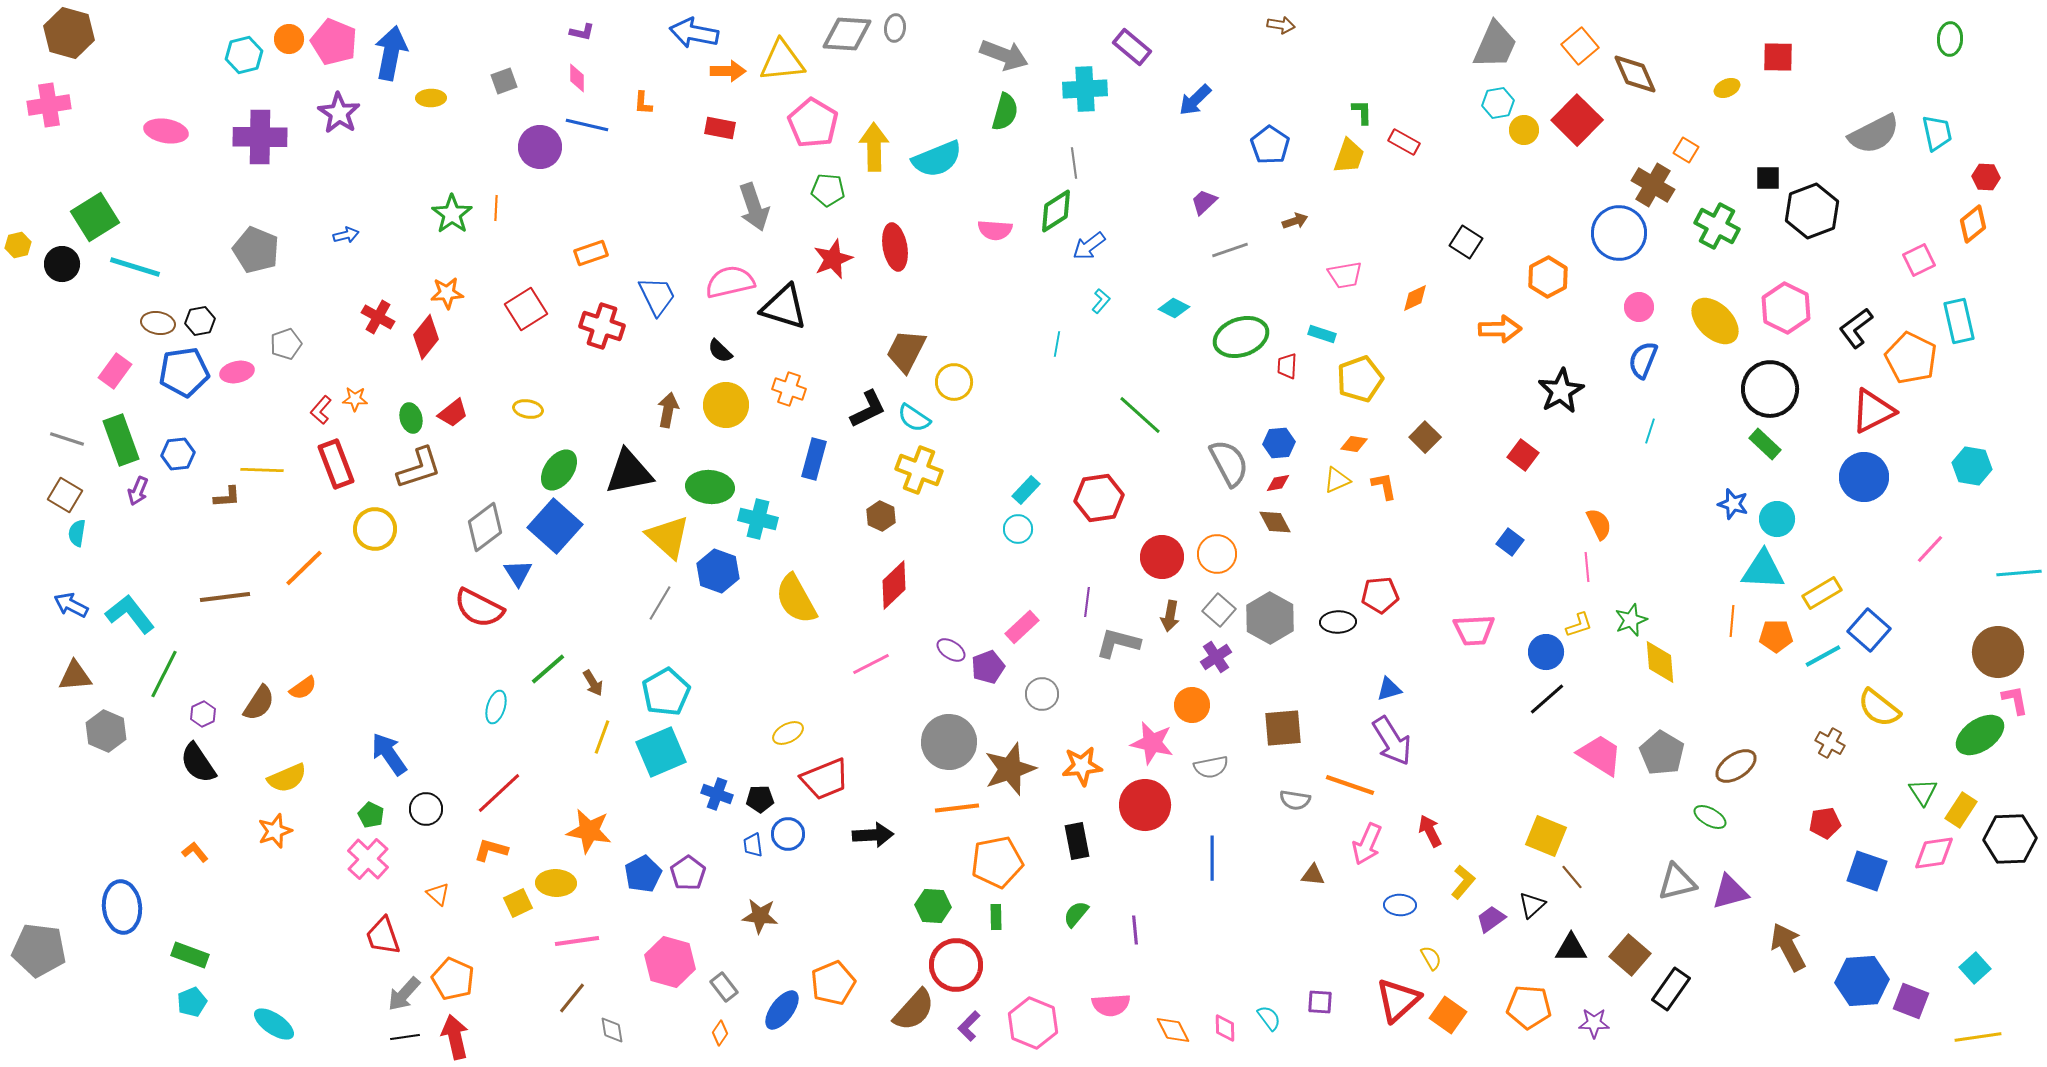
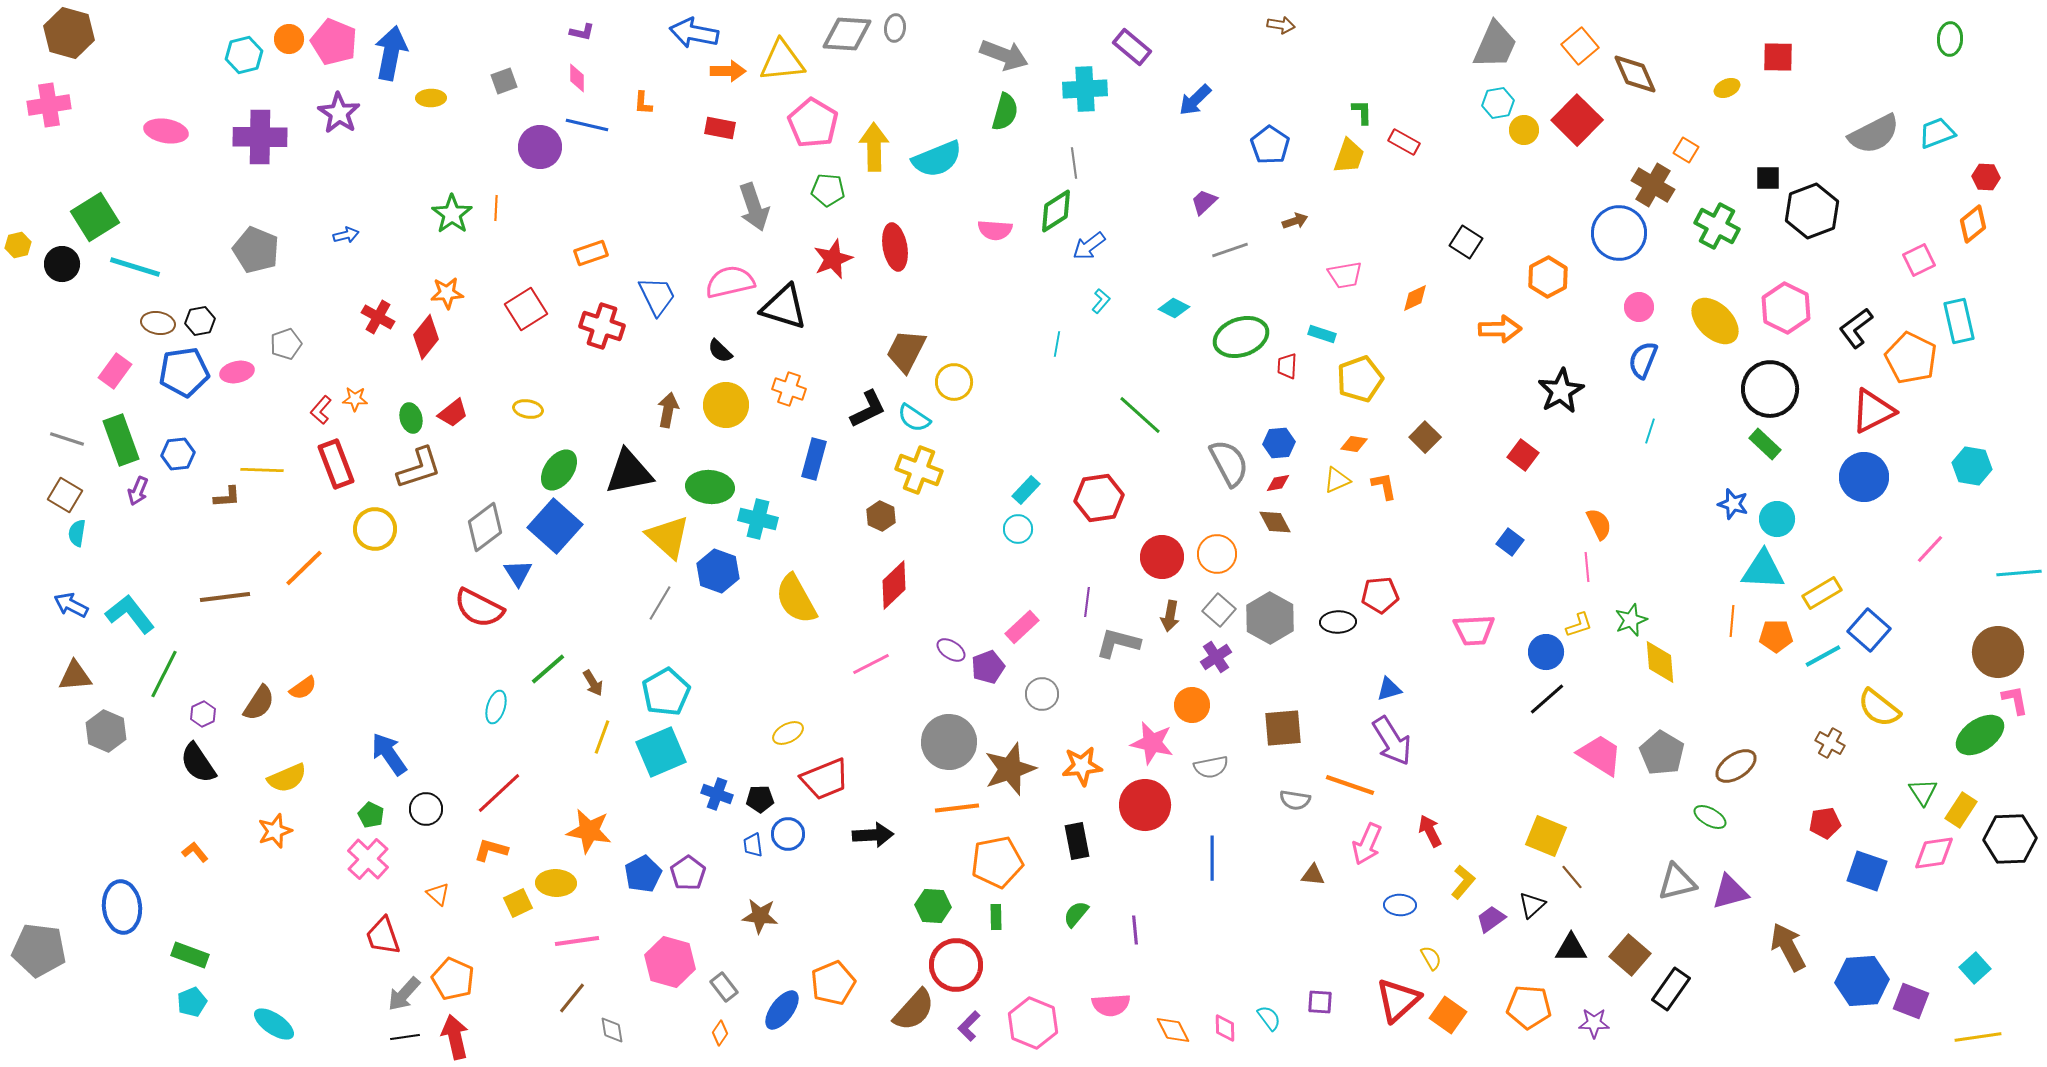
cyan trapezoid at (1937, 133): rotated 99 degrees counterclockwise
